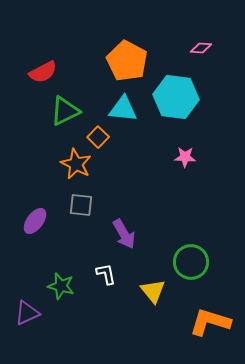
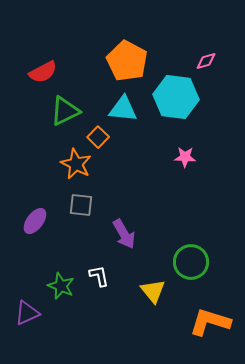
pink diamond: moved 5 px right, 13 px down; rotated 20 degrees counterclockwise
white L-shape: moved 7 px left, 2 px down
green star: rotated 8 degrees clockwise
